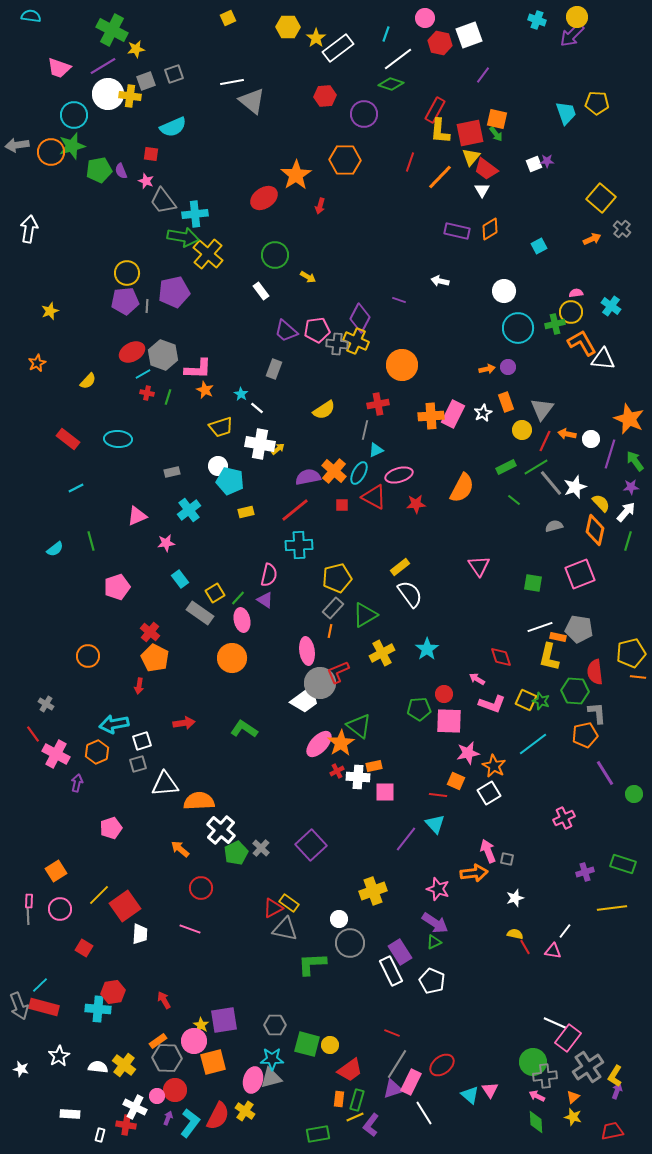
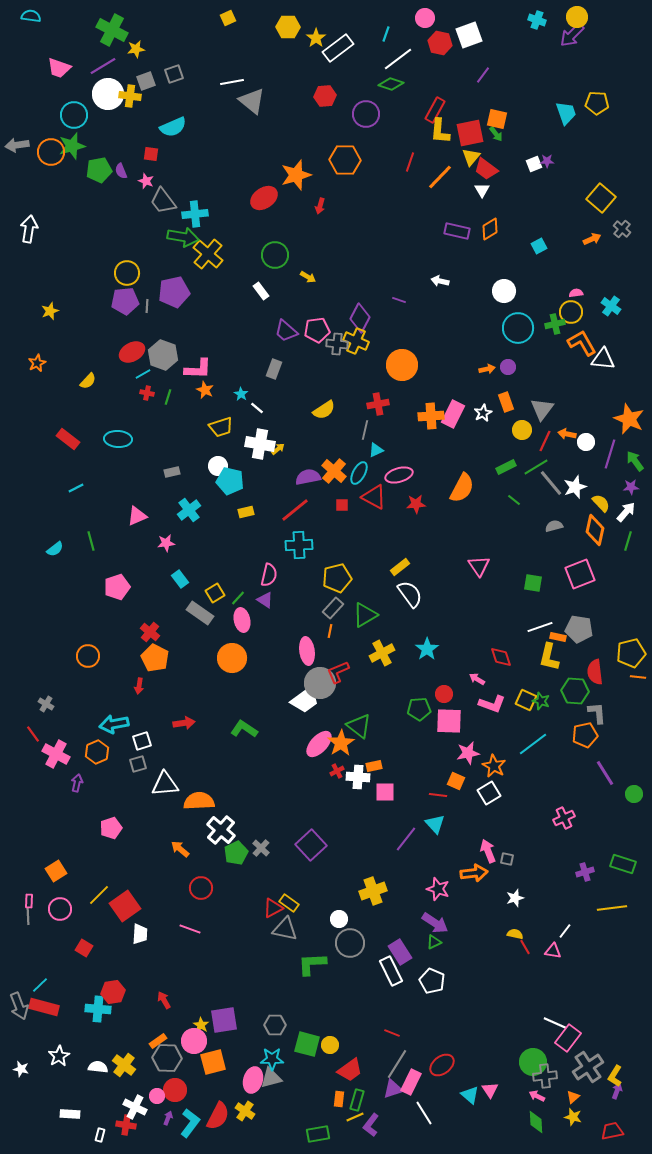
purple circle at (364, 114): moved 2 px right
orange star at (296, 175): rotated 16 degrees clockwise
white circle at (591, 439): moved 5 px left, 3 px down
